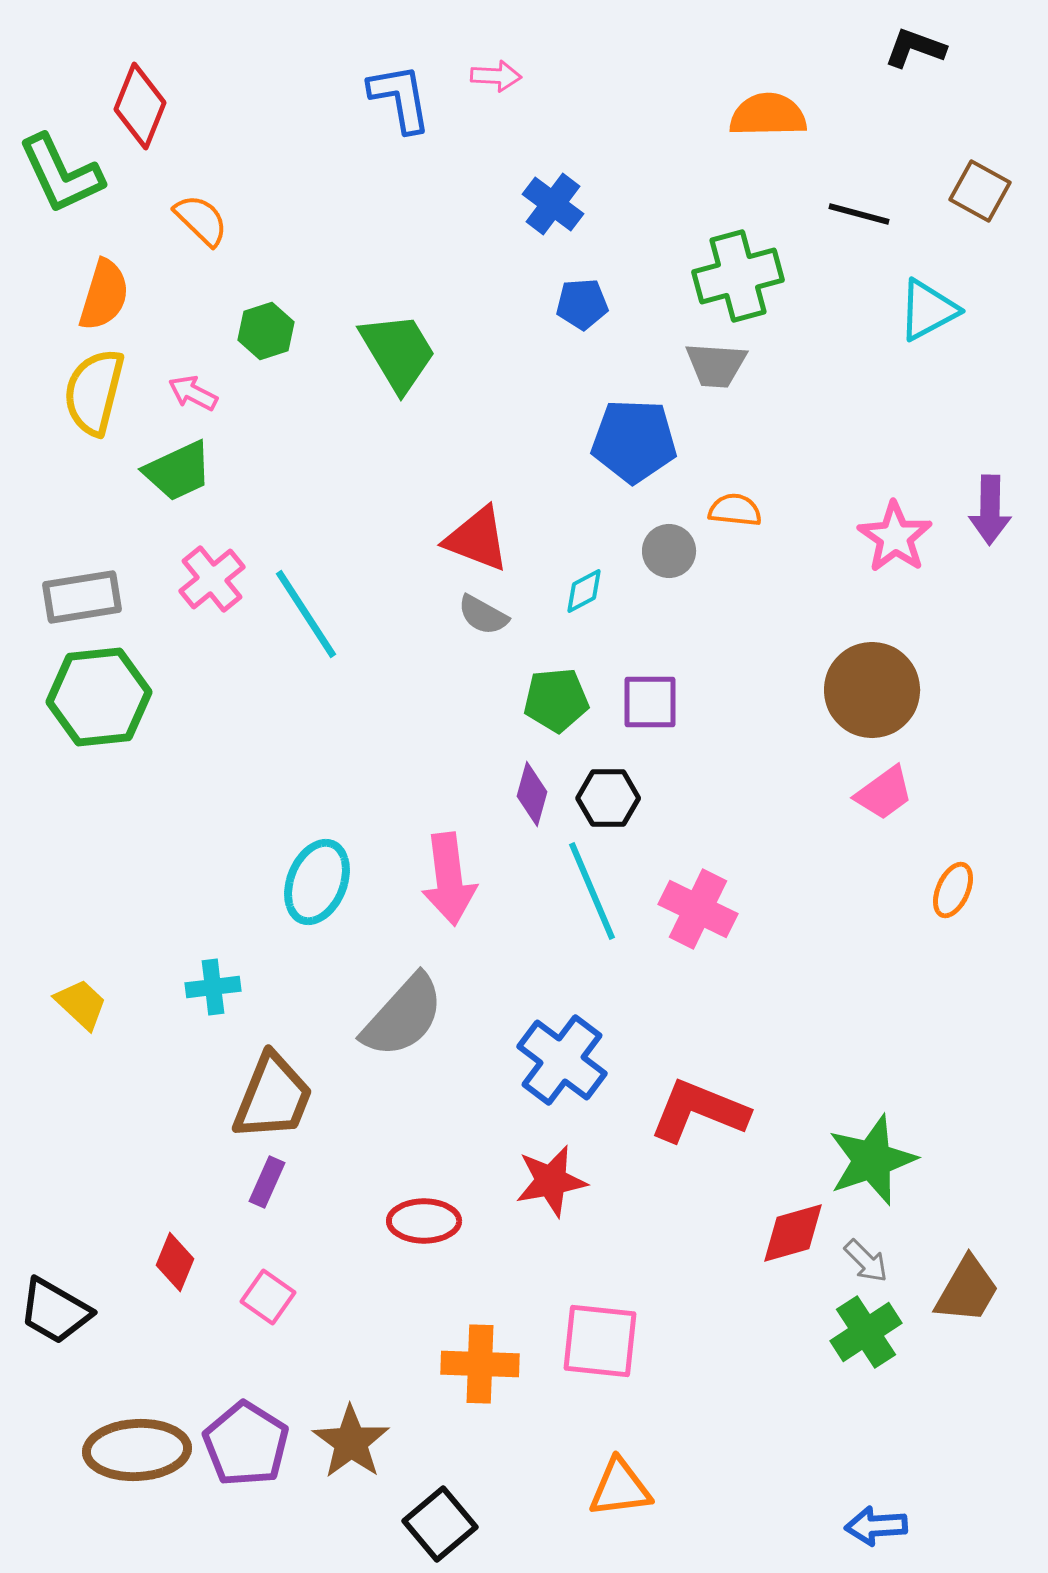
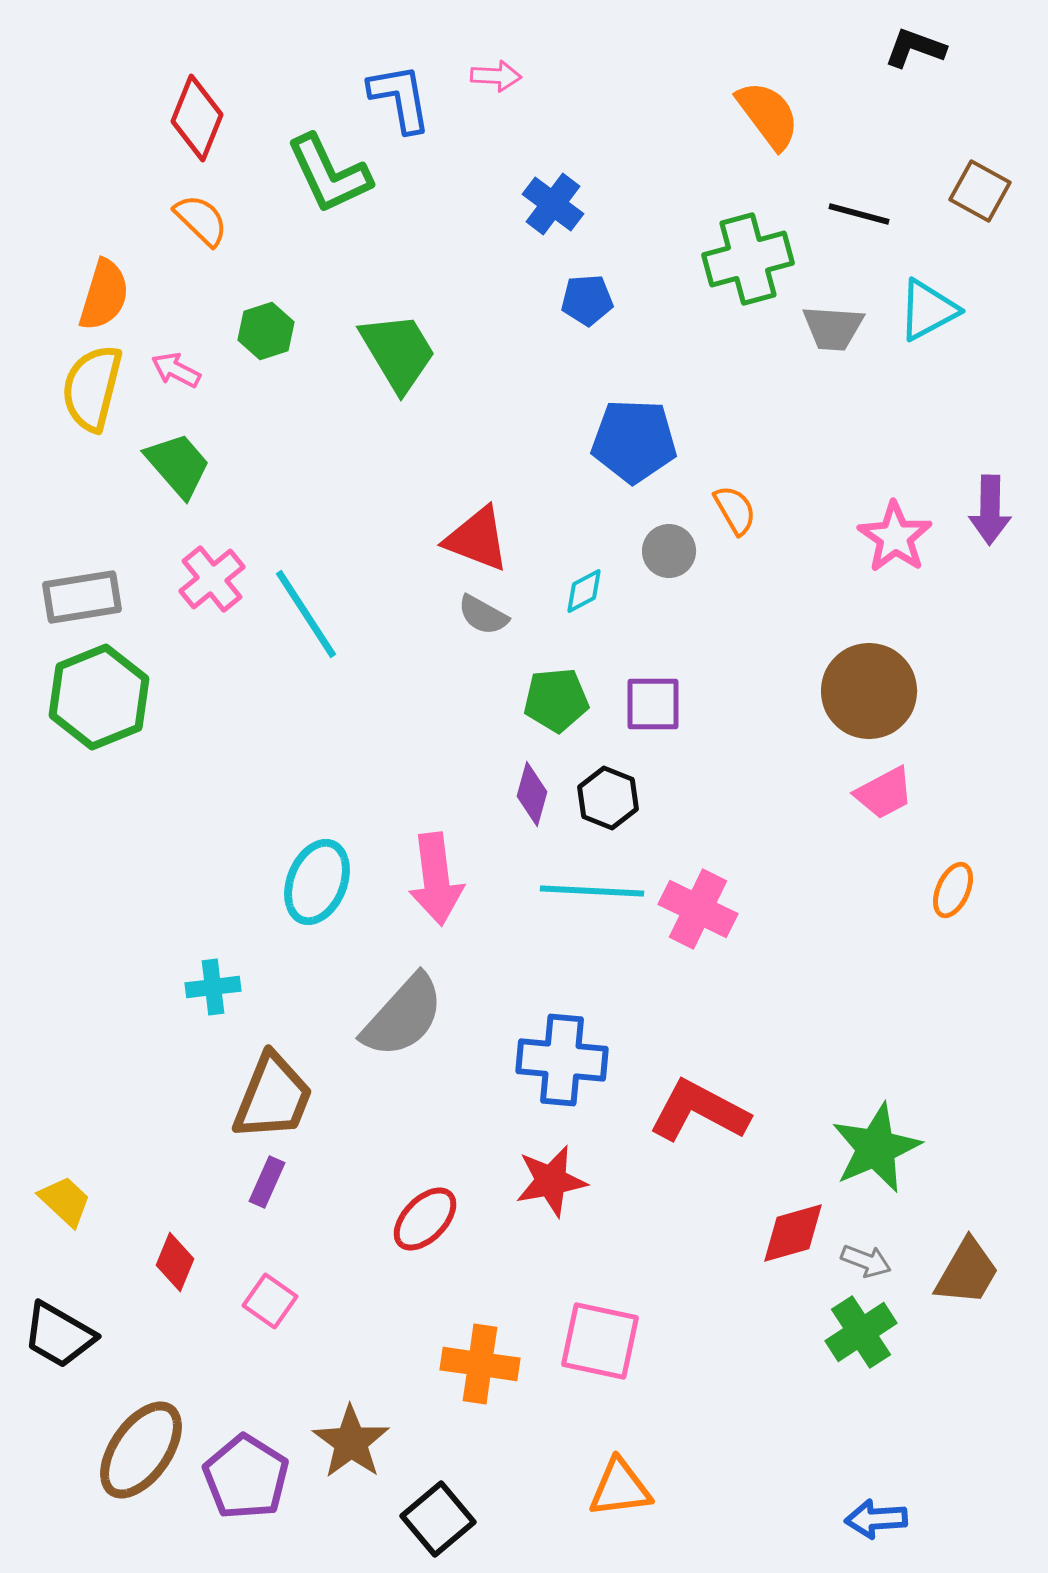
red diamond at (140, 106): moved 57 px right, 12 px down
orange semicircle at (768, 115): rotated 54 degrees clockwise
green L-shape at (61, 174): moved 268 px right
green cross at (738, 276): moved 10 px right, 17 px up
blue pentagon at (582, 304): moved 5 px right, 4 px up
gray trapezoid at (716, 365): moved 117 px right, 37 px up
yellow semicircle at (94, 392): moved 2 px left, 4 px up
pink arrow at (193, 393): moved 17 px left, 23 px up
green trapezoid at (178, 471): moved 6 px up; rotated 106 degrees counterclockwise
orange semicircle at (735, 510): rotated 54 degrees clockwise
brown circle at (872, 690): moved 3 px left, 1 px down
green hexagon at (99, 697): rotated 16 degrees counterclockwise
purple square at (650, 702): moved 3 px right, 2 px down
pink trapezoid at (884, 793): rotated 8 degrees clockwise
black hexagon at (608, 798): rotated 22 degrees clockwise
pink arrow at (449, 879): moved 13 px left
cyan line at (592, 891): rotated 64 degrees counterclockwise
yellow trapezoid at (81, 1004): moved 16 px left, 197 px down
blue cross at (562, 1060): rotated 32 degrees counterclockwise
red L-shape at (699, 1111): rotated 6 degrees clockwise
green star at (872, 1160): moved 4 px right, 12 px up; rotated 4 degrees counterclockwise
red ellipse at (424, 1221): moved 1 px right, 2 px up; rotated 46 degrees counterclockwise
gray arrow at (866, 1261): rotated 24 degrees counterclockwise
brown trapezoid at (967, 1290): moved 18 px up
pink square at (268, 1297): moved 2 px right, 4 px down
black trapezoid at (55, 1311): moved 4 px right, 24 px down
green cross at (866, 1332): moved 5 px left
pink square at (600, 1341): rotated 6 degrees clockwise
orange cross at (480, 1364): rotated 6 degrees clockwise
purple pentagon at (246, 1444): moved 33 px down
brown ellipse at (137, 1450): moved 4 px right; rotated 52 degrees counterclockwise
black square at (440, 1524): moved 2 px left, 5 px up
blue arrow at (876, 1526): moved 7 px up
